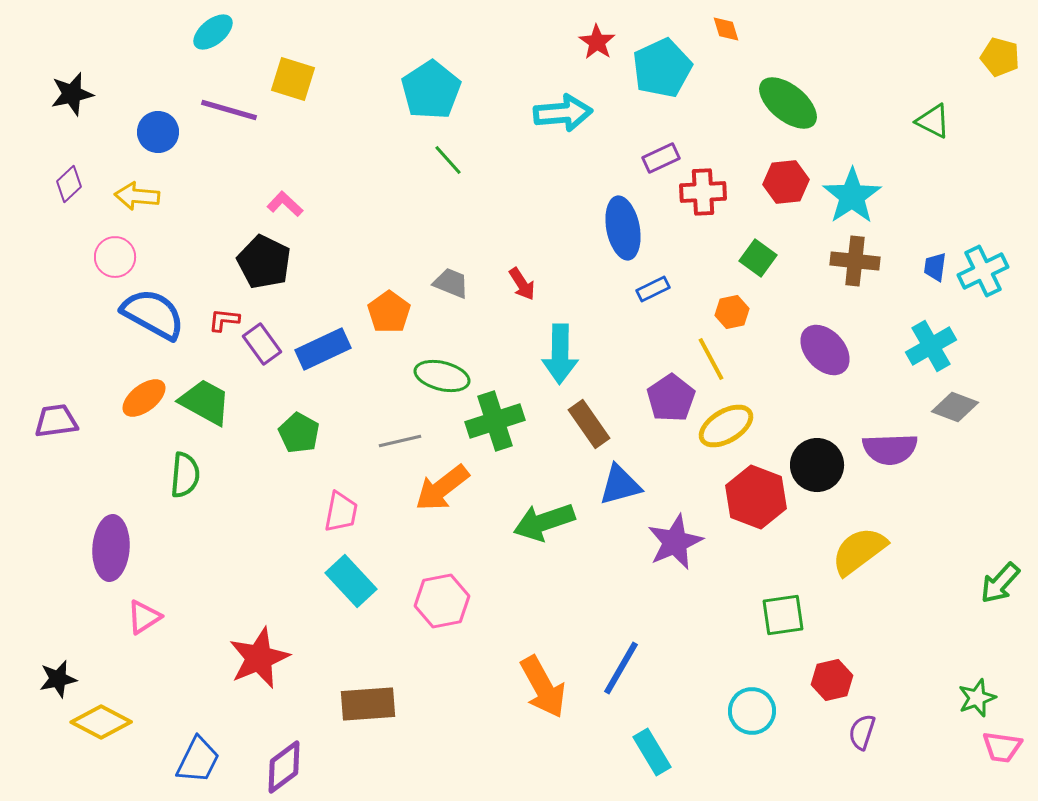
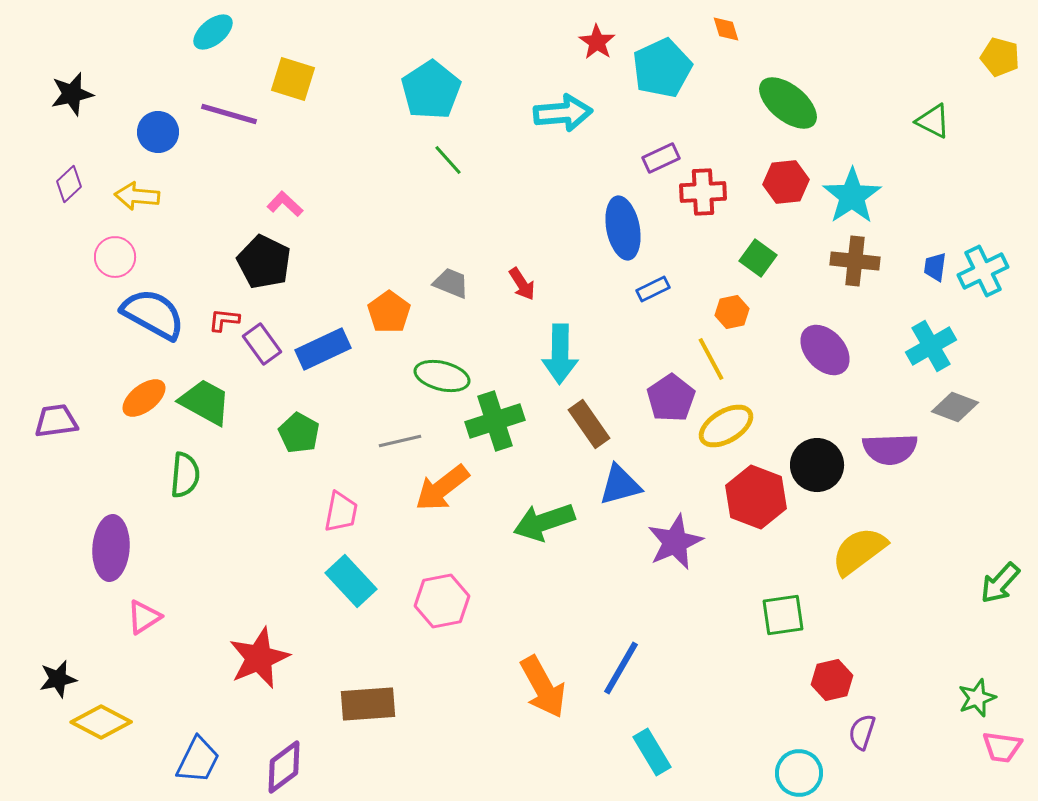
purple line at (229, 110): moved 4 px down
cyan circle at (752, 711): moved 47 px right, 62 px down
